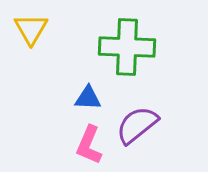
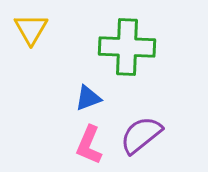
blue triangle: rotated 24 degrees counterclockwise
purple semicircle: moved 4 px right, 10 px down
